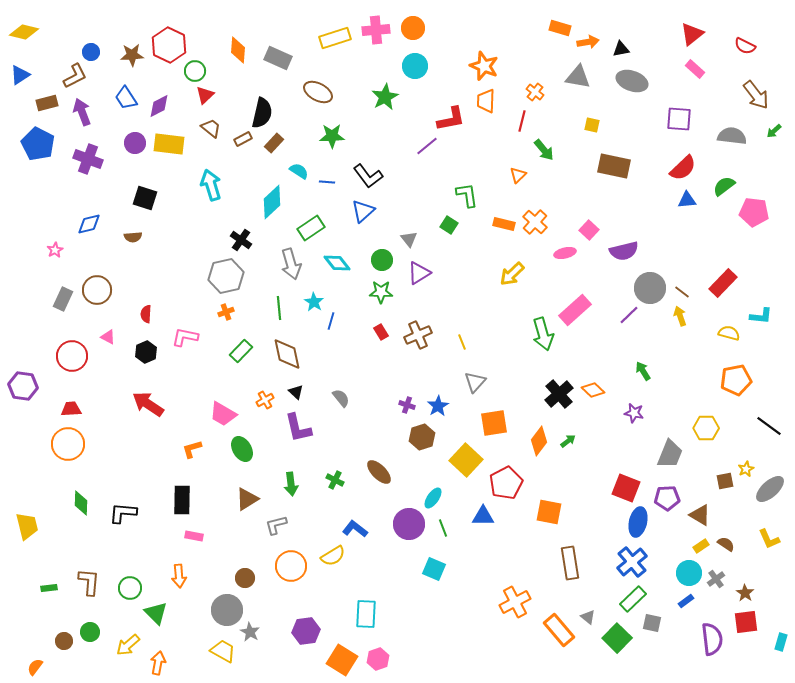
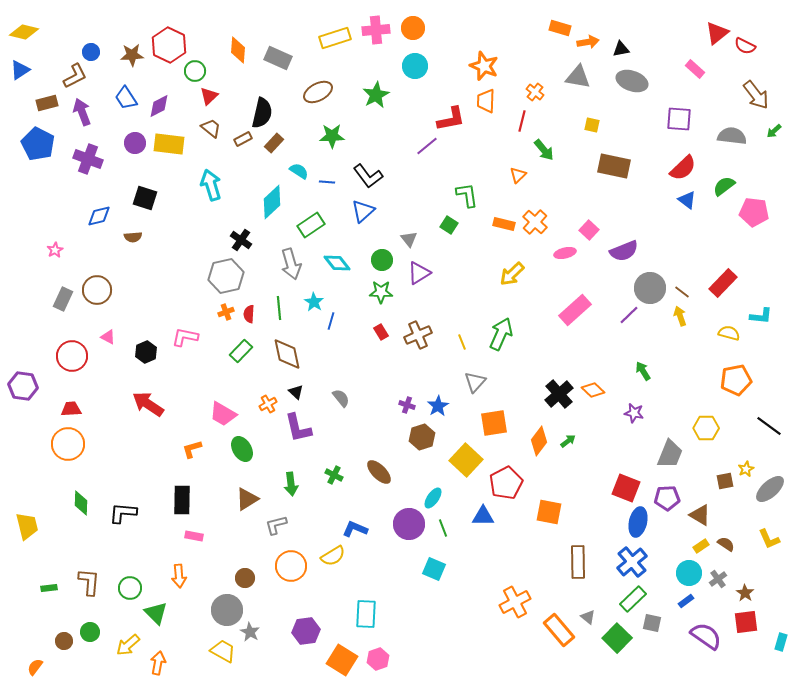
red triangle at (692, 34): moved 25 px right, 1 px up
blue triangle at (20, 75): moved 5 px up
brown ellipse at (318, 92): rotated 56 degrees counterclockwise
red triangle at (205, 95): moved 4 px right, 1 px down
green star at (385, 97): moved 9 px left, 2 px up
blue triangle at (687, 200): rotated 42 degrees clockwise
blue diamond at (89, 224): moved 10 px right, 8 px up
green rectangle at (311, 228): moved 3 px up
purple semicircle at (624, 251): rotated 8 degrees counterclockwise
red semicircle at (146, 314): moved 103 px right
green arrow at (543, 334): moved 42 px left; rotated 140 degrees counterclockwise
orange cross at (265, 400): moved 3 px right, 4 px down
green cross at (335, 480): moved 1 px left, 5 px up
blue L-shape at (355, 529): rotated 15 degrees counterclockwise
brown rectangle at (570, 563): moved 8 px right, 1 px up; rotated 8 degrees clockwise
gray cross at (716, 579): moved 2 px right
purple semicircle at (712, 639): moved 6 px left, 3 px up; rotated 48 degrees counterclockwise
